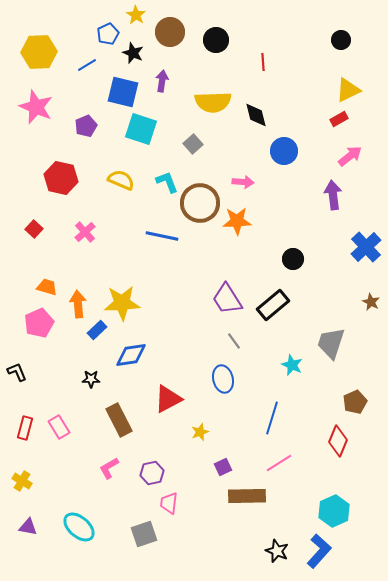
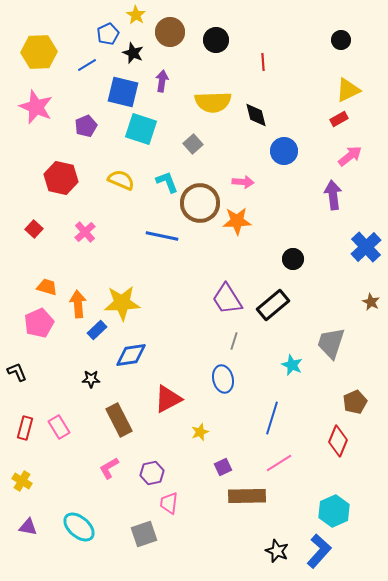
gray line at (234, 341): rotated 54 degrees clockwise
